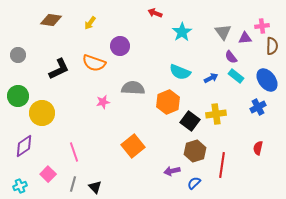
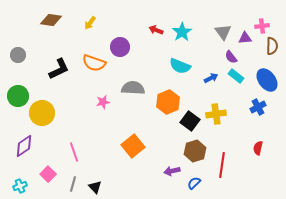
red arrow: moved 1 px right, 17 px down
purple circle: moved 1 px down
cyan semicircle: moved 6 px up
